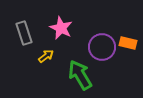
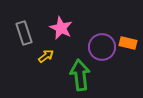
green arrow: rotated 24 degrees clockwise
